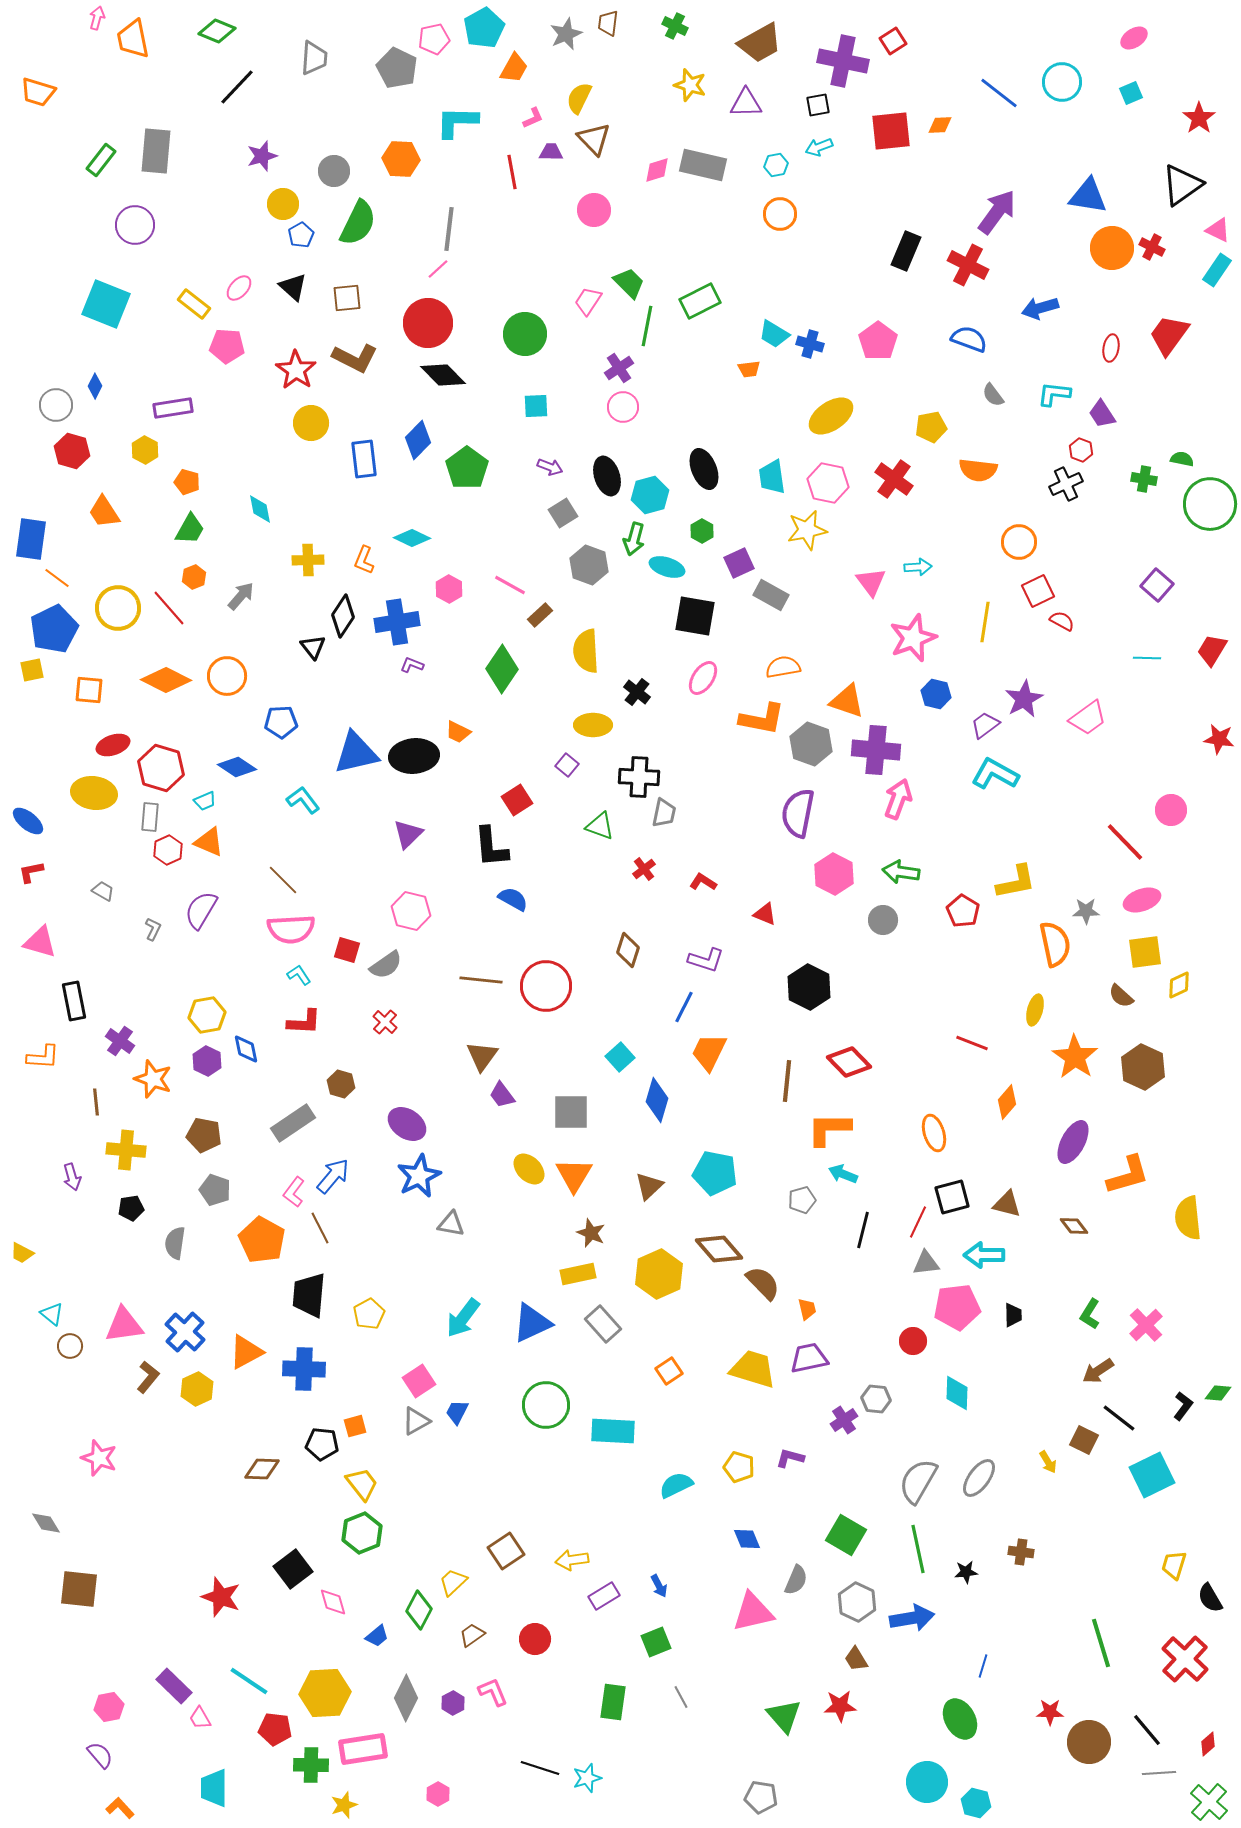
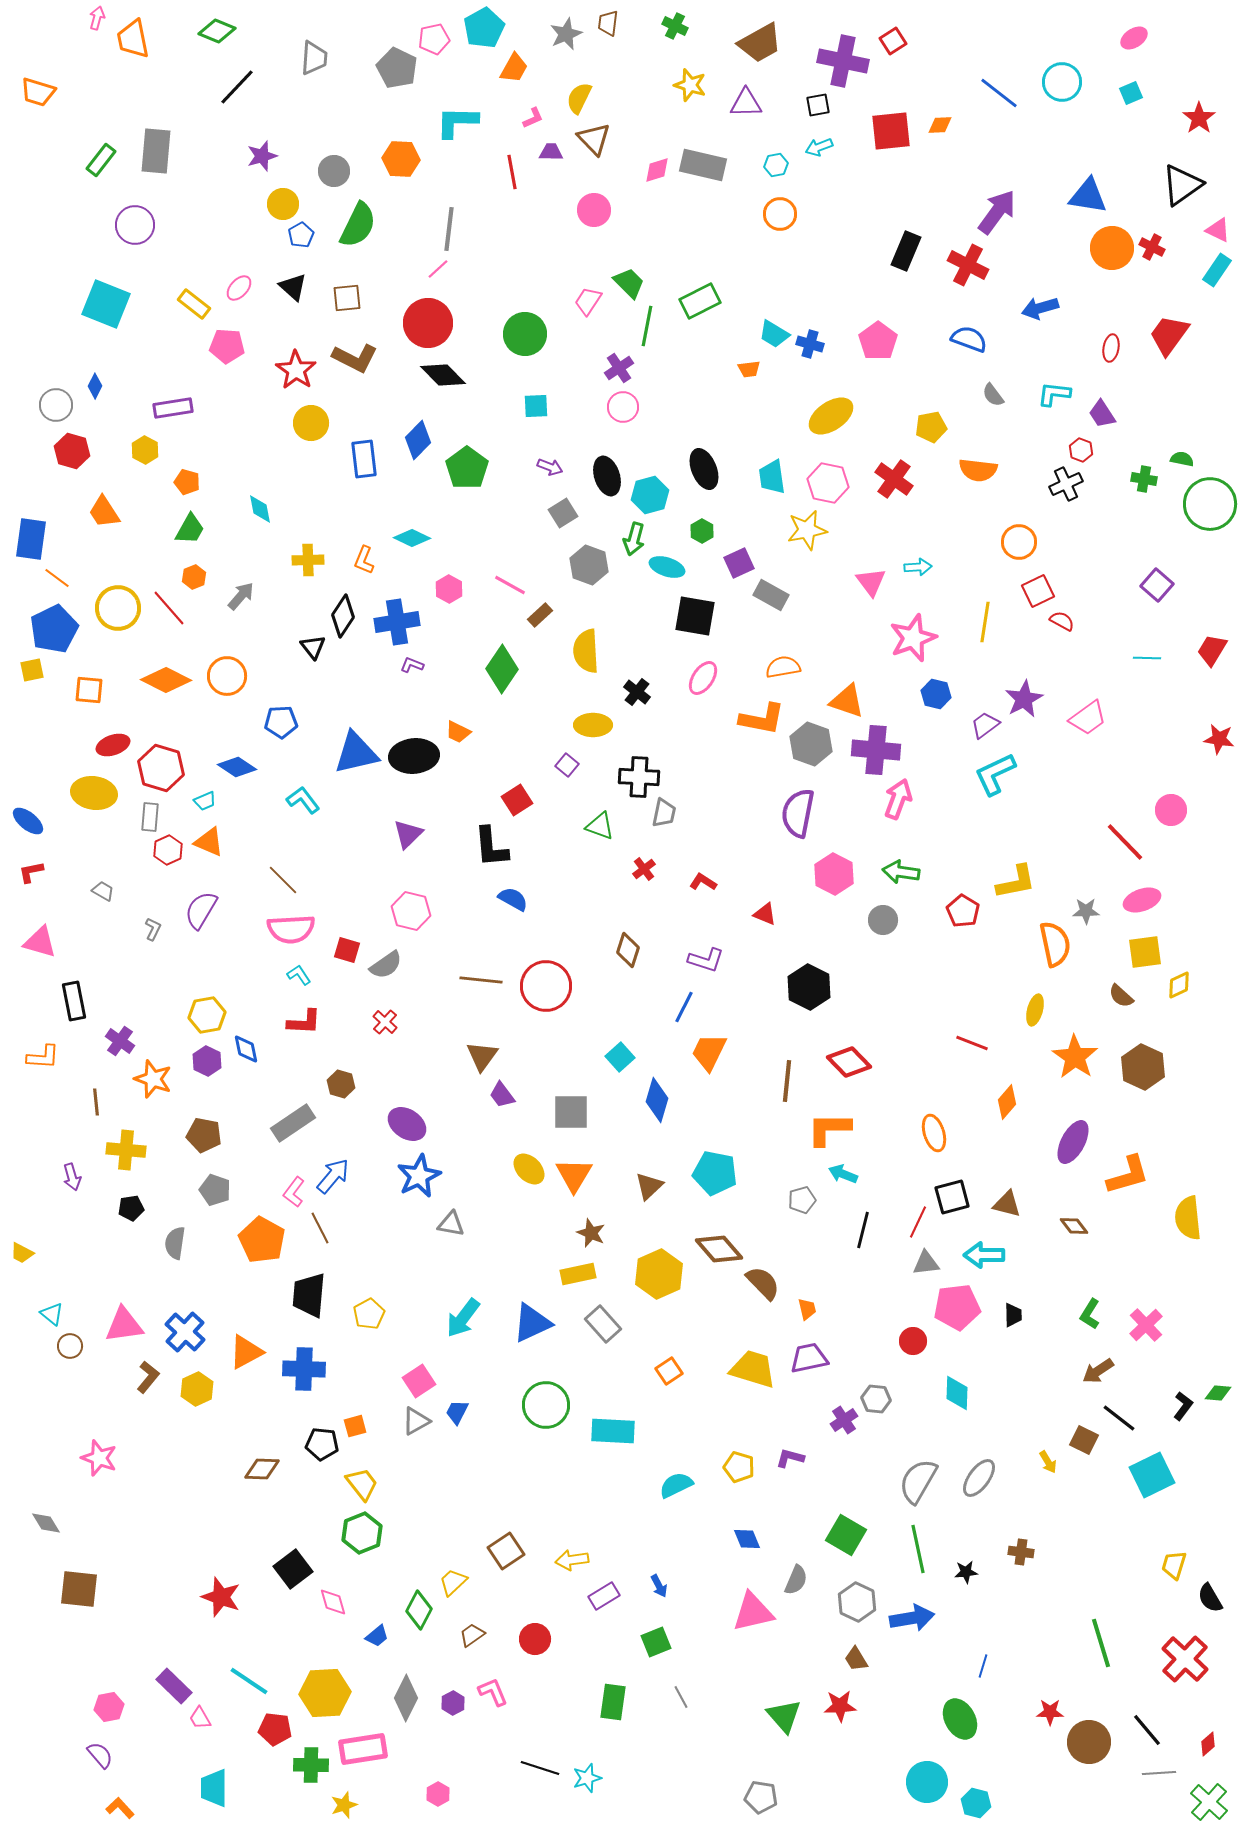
green semicircle at (358, 223): moved 2 px down
cyan L-shape at (995, 774): rotated 54 degrees counterclockwise
